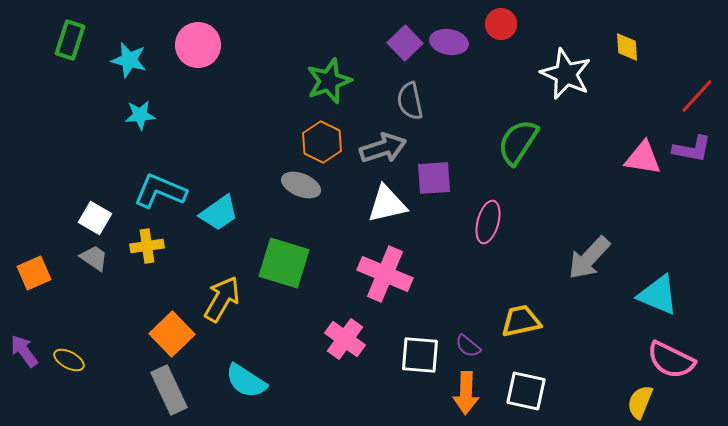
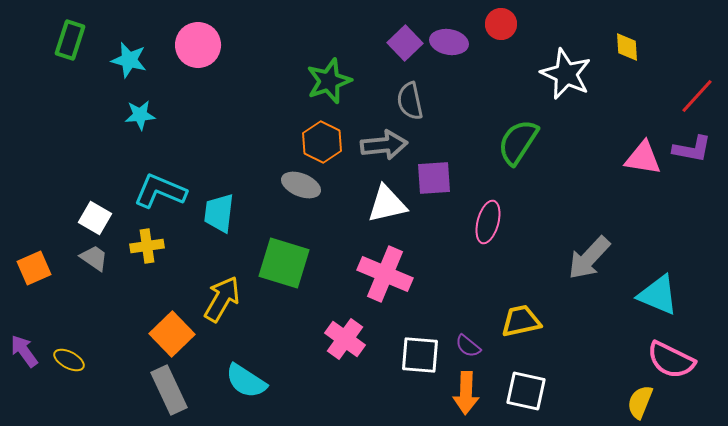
gray arrow at (383, 148): moved 1 px right, 3 px up; rotated 12 degrees clockwise
cyan trapezoid at (219, 213): rotated 132 degrees clockwise
orange square at (34, 273): moved 5 px up
